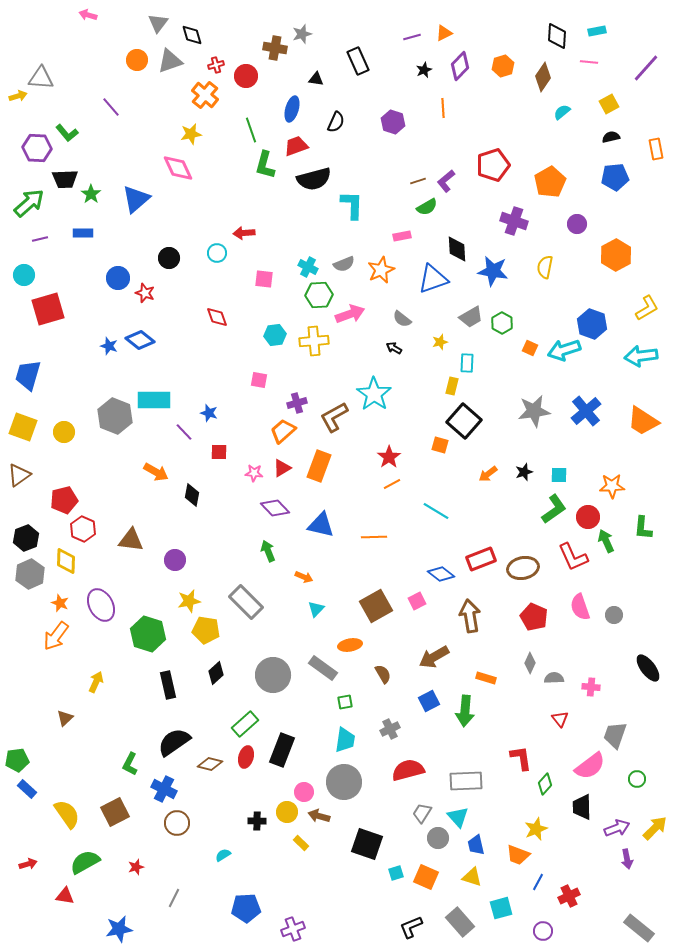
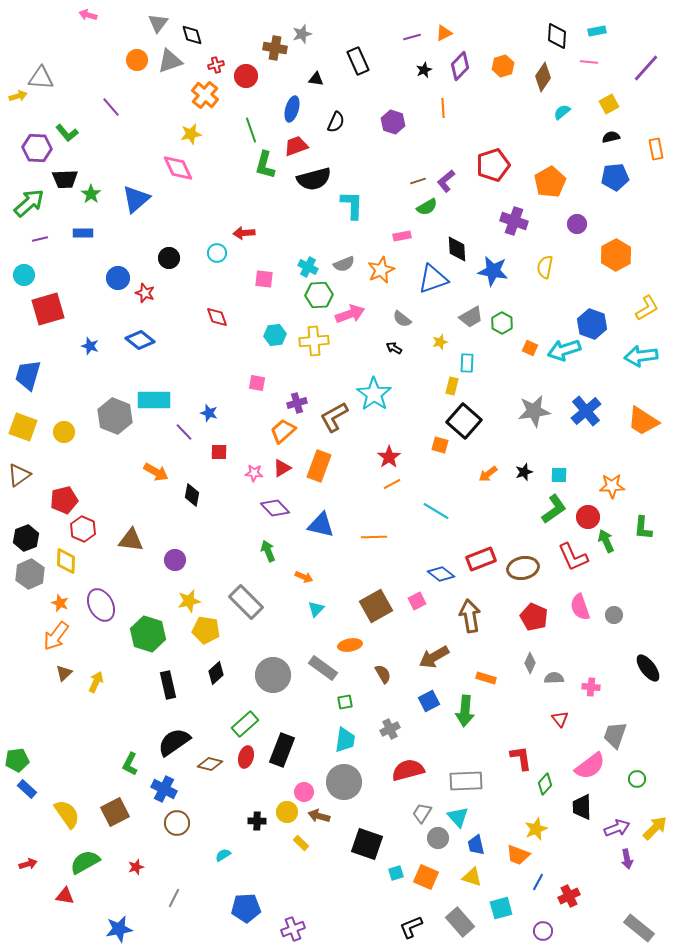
blue star at (109, 346): moved 19 px left
pink square at (259, 380): moved 2 px left, 3 px down
brown triangle at (65, 718): moved 1 px left, 45 px up
